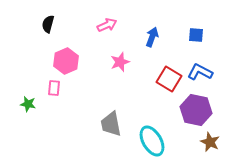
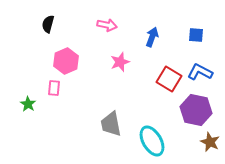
pink arrow: rotated 36 degrees clockwise
green star: rotated 21 degrees clockwise
